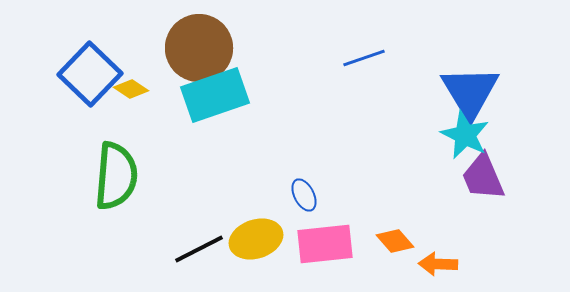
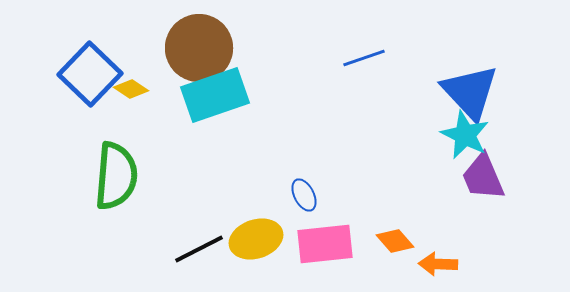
blue triangle: rotated 12 degrees counterclockwise
